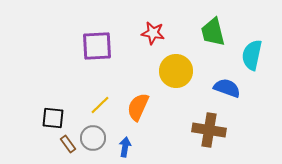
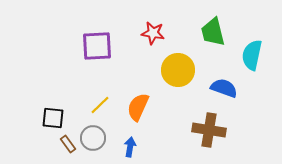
yellow circle: moved 2 px right, 1 px up
blue semicircle: moved 3 px left
blue arrow: moved 5 px right
